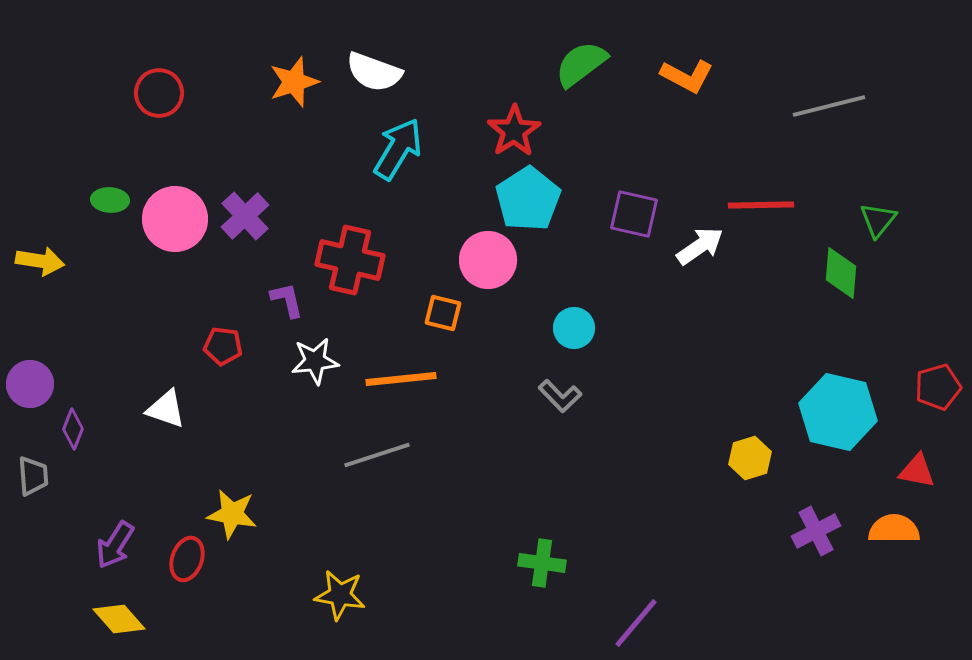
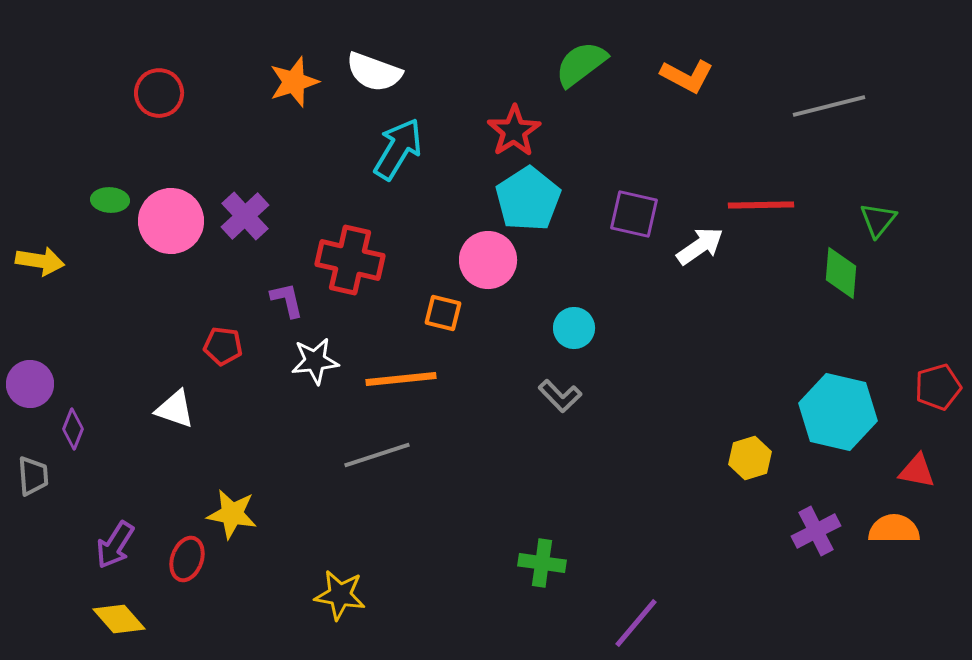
pink circle at (175, 219): moved 4 px left, 2 px down
white triangle at (166, 409): moved 9 px right
